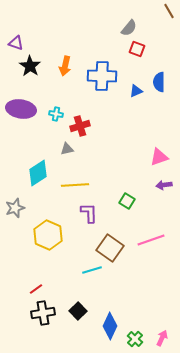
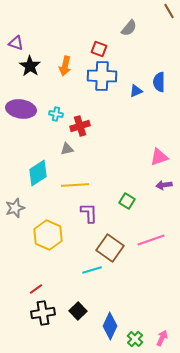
red square: moved 38 px left
